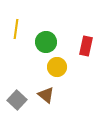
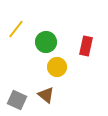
yellow line: rotated 30 degrees clockwise
gray square: rotated 18 degrees counterclockwise
